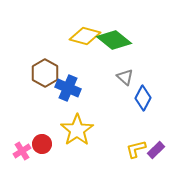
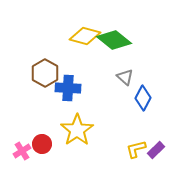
blue cross: rotated 20 degrees counterclockwise
